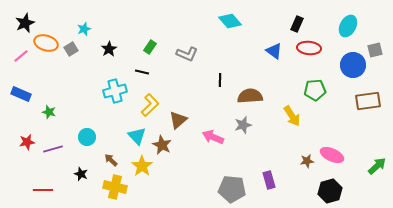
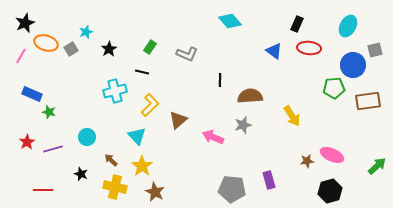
cyan star at (84, 29): moved 2 px right, 3 px down
pink line at (21, 56): rotated 21 degrees counterclockwise
green pentagon at (315, 90): moved 19 px right, 2 px up
blue rectangle at (21, 94): moved 11 px right
red star at (27, 142): rotated 21 degrees counterclockwise
brown star at (162, 145): moved 7 px left, 47 px down
